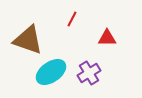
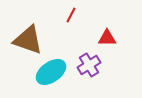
red line: moved 1 px left, 4 px up
purple cross: moved 8 px up
